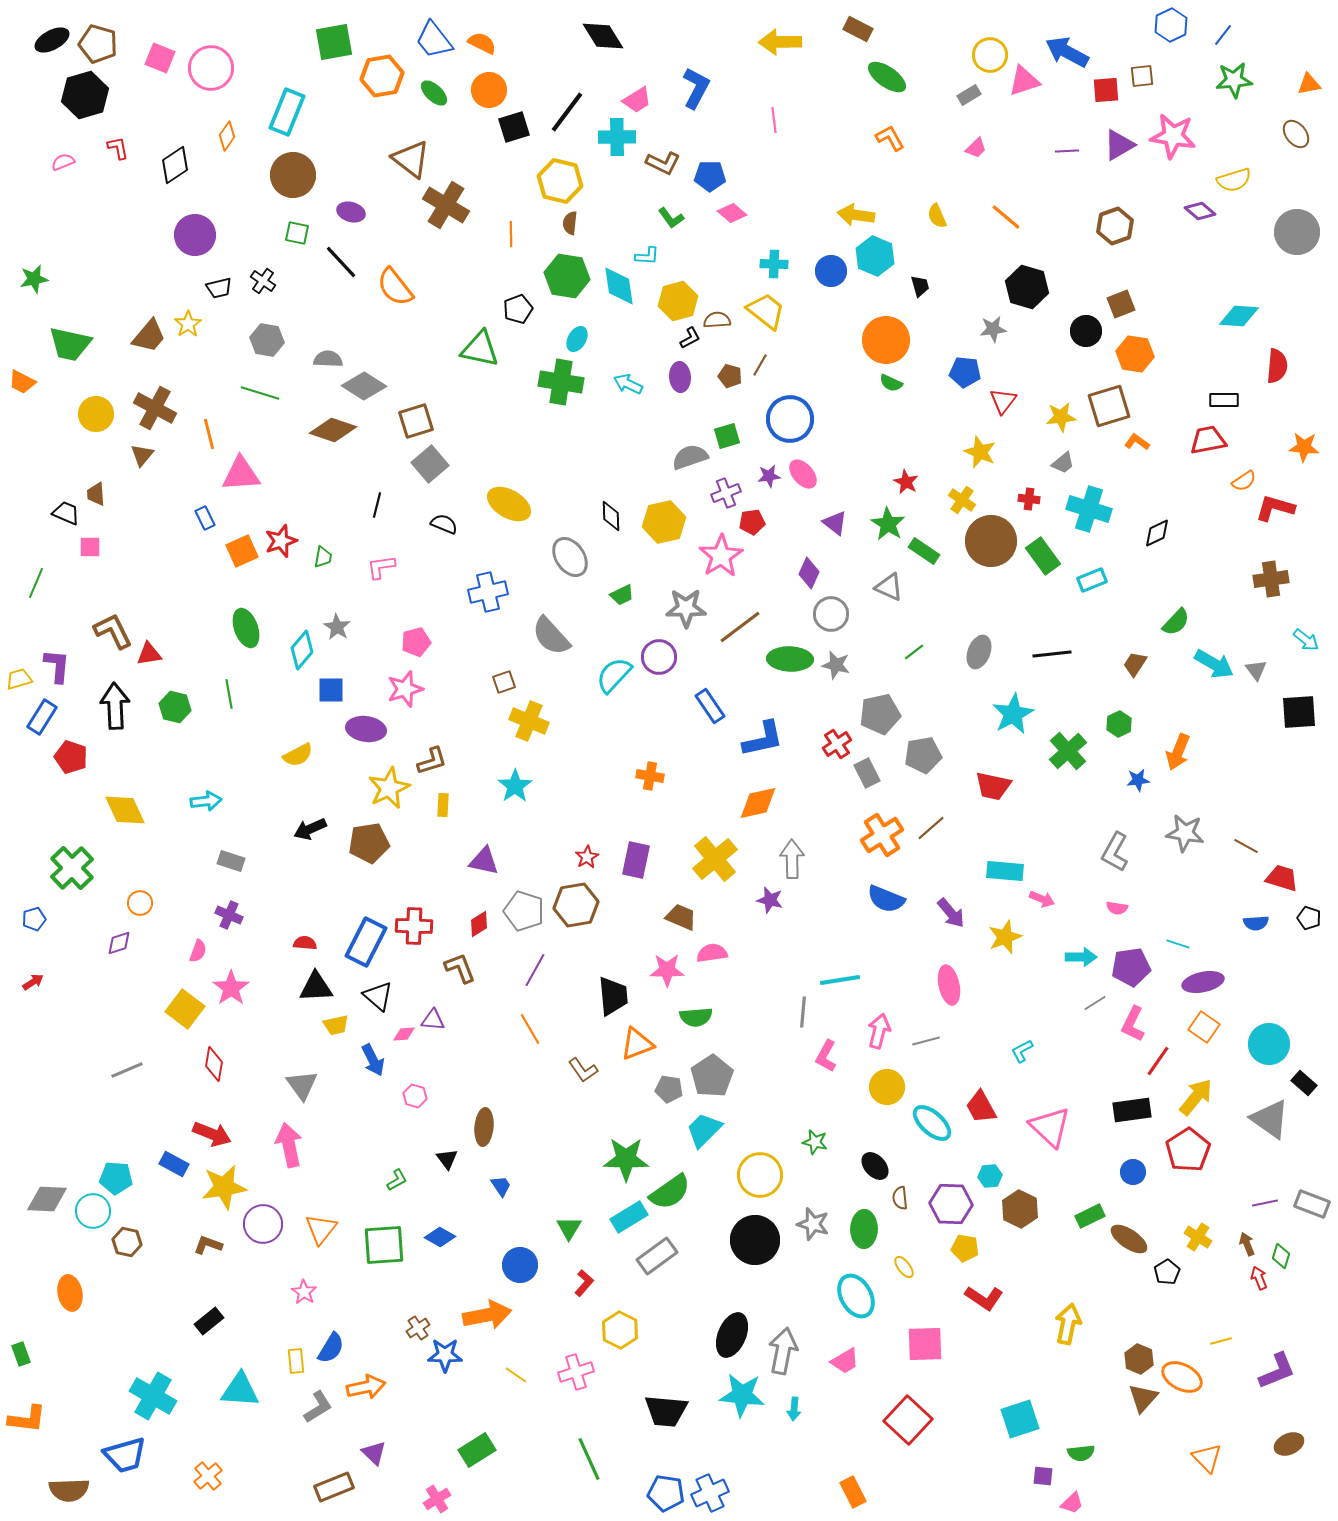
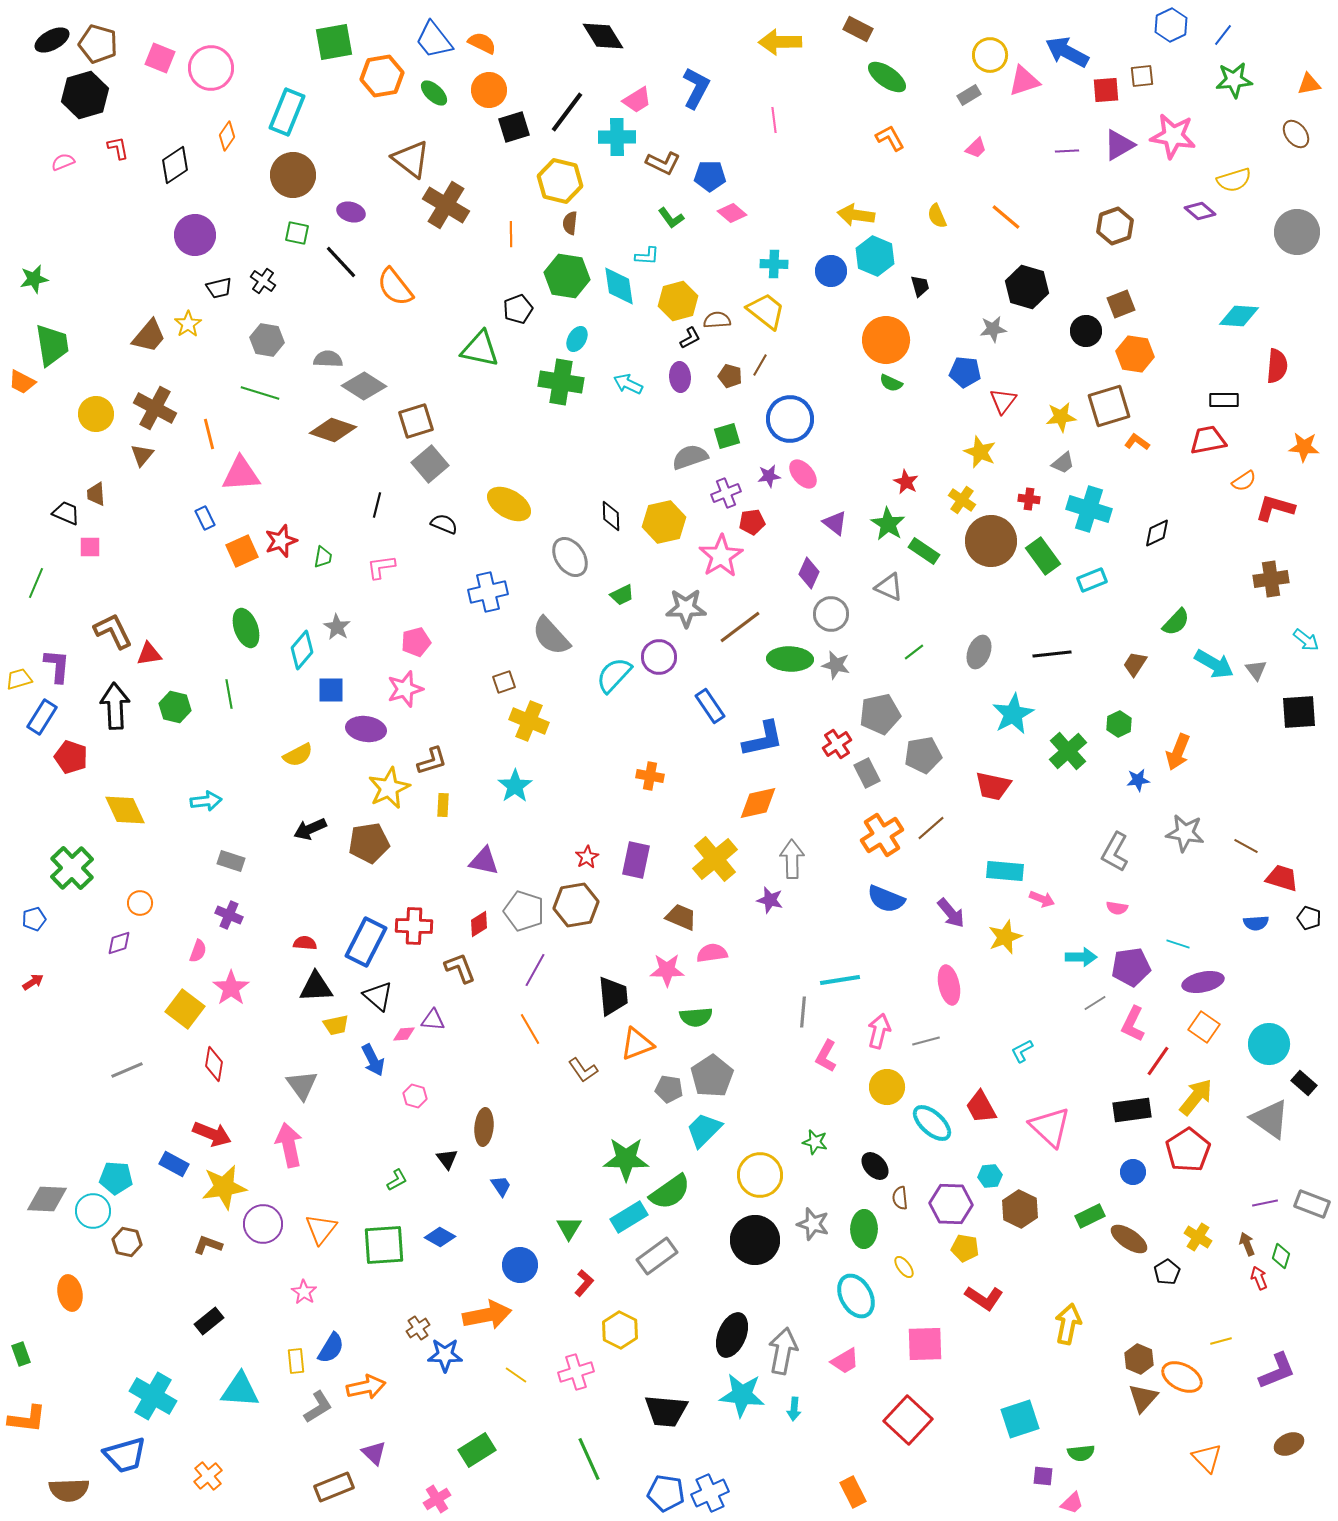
green trapezoid at (70, 344): moved 18 px left, 1 px down; rotated 111 degrees counterclockwise
